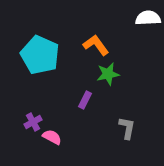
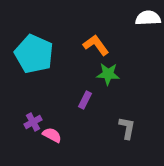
cyan pentagon: moved 6 px left, 1 px up
green star: rotated 15 degrees clockwise
pink semicircle: moved 2 px up
